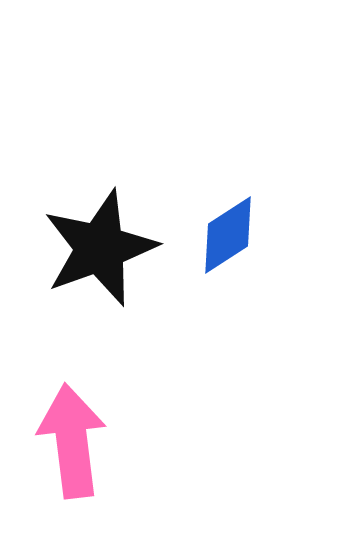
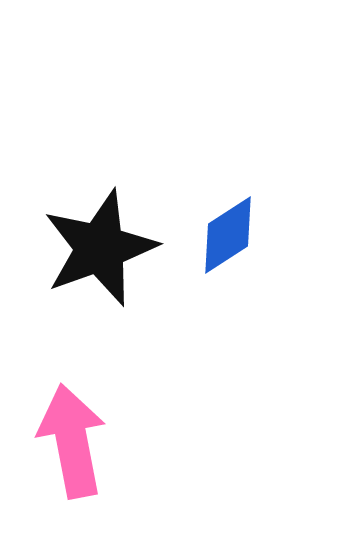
pink arrow: rotated 4 degrees counterclockwise
